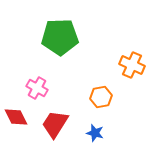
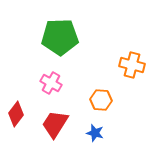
orange cross: rotated 10 degrees counterclockwise
pink cross: moved 14 px right, 5 px up
orange hexagon: moved 3 px down; rotated 15 degrees clockwise
red diamond: moved 3 px up; rotated 65 degrees clockwise
